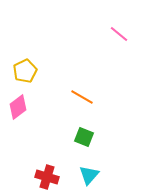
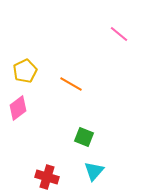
orange line: moved 11 px left, 13 px up
pink diamond: moved 1 px down
cyan triangle: moved 5 px right, 4 px up
